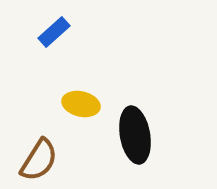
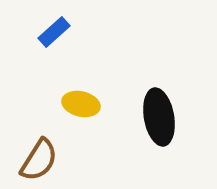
black ellipse: moved 24 px right, 18 px up
